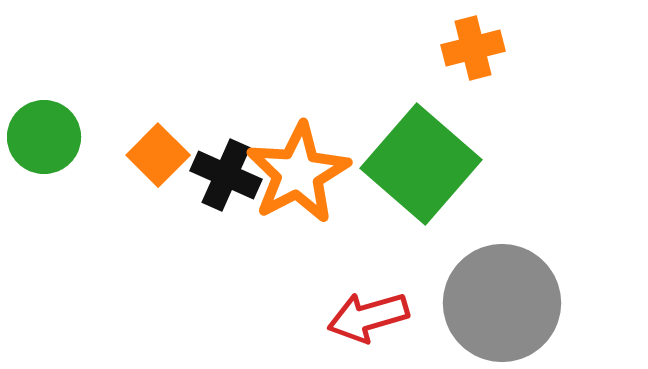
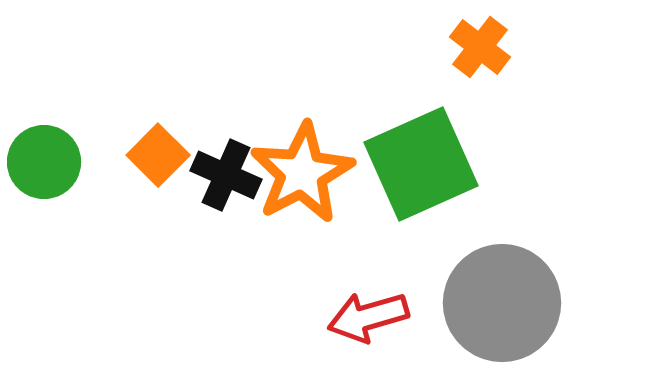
orange cross: moved 7 px right, 1 px up; rotated 38 degrees counterclockwise
green circle: moved 25 px down
green square: rotated 25 degrees clockwise
orange star: moved 4 px right
